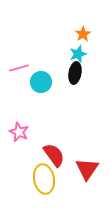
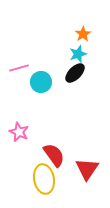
black ellipse: rotated 35 degrees clockwise
